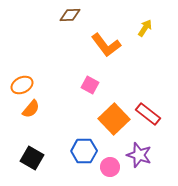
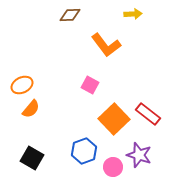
yellow arrow: moved 12 px left, 14 px up; rotated 54 degrees clockwise
blue hexagon: rotated 20 degrees counterclockwise
pink circle: moved 3 px right
